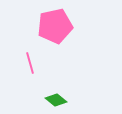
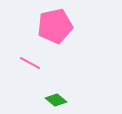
pink line: rotated 45 degrees counterclockwise
